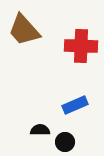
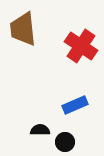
brown trapezoid: moved 1 px left, 1 px up; rotated 36 degrees clockwise
red cross: rotated 32 degrees clockwise
